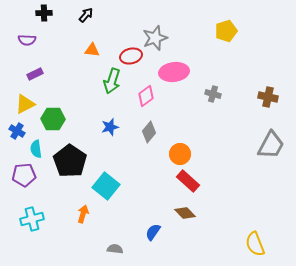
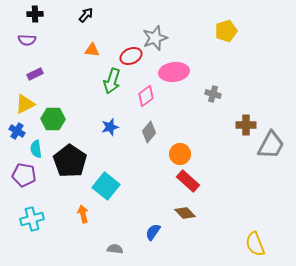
black cross: moved 9 px left, 1 px down
red ellipse: rotated 10 degrees counterclockwise
brown cross: moved 22 px left, 28 px down; rotated 12 degrees counterclockwise
purple pentagon: rotated 15 degrees clockwise
orange arrow: rotated 30 degrees counterclockwise
